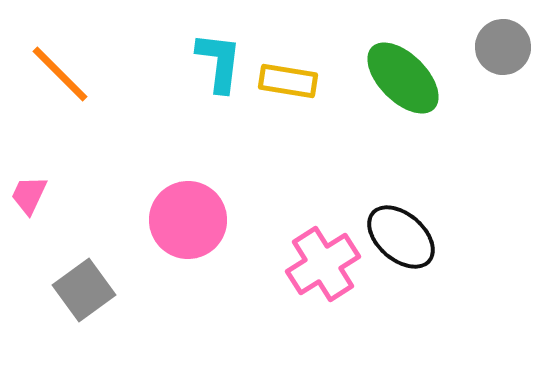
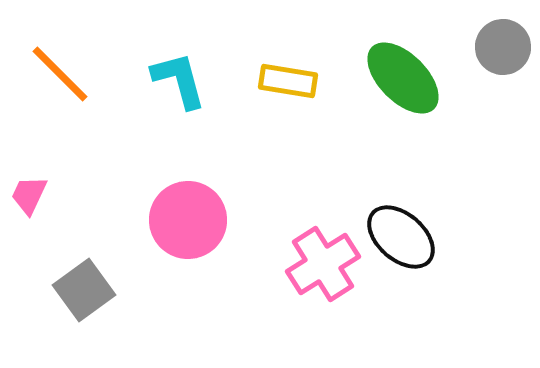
cyan L-shape: moved 40 px left, 18 px down; rotated 22 degrees counterclockwise
